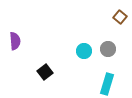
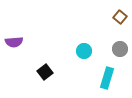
purple semicircle: moved 1 px left, 1 px down; rotated 90 degrees clockwise
gray circle: moved 12 px right
cyan rectangle: moved 6 px up
